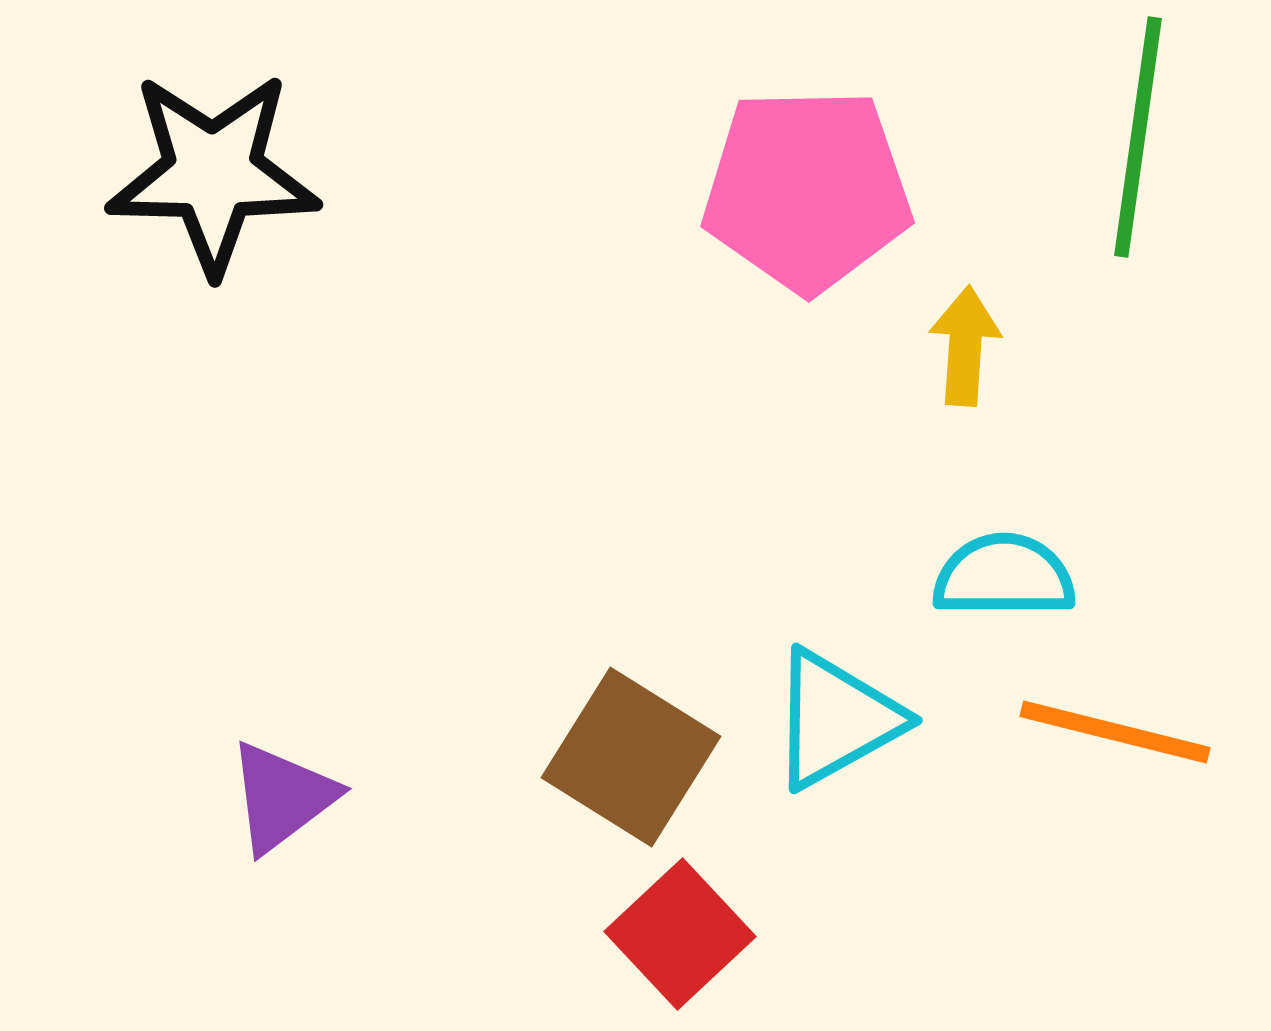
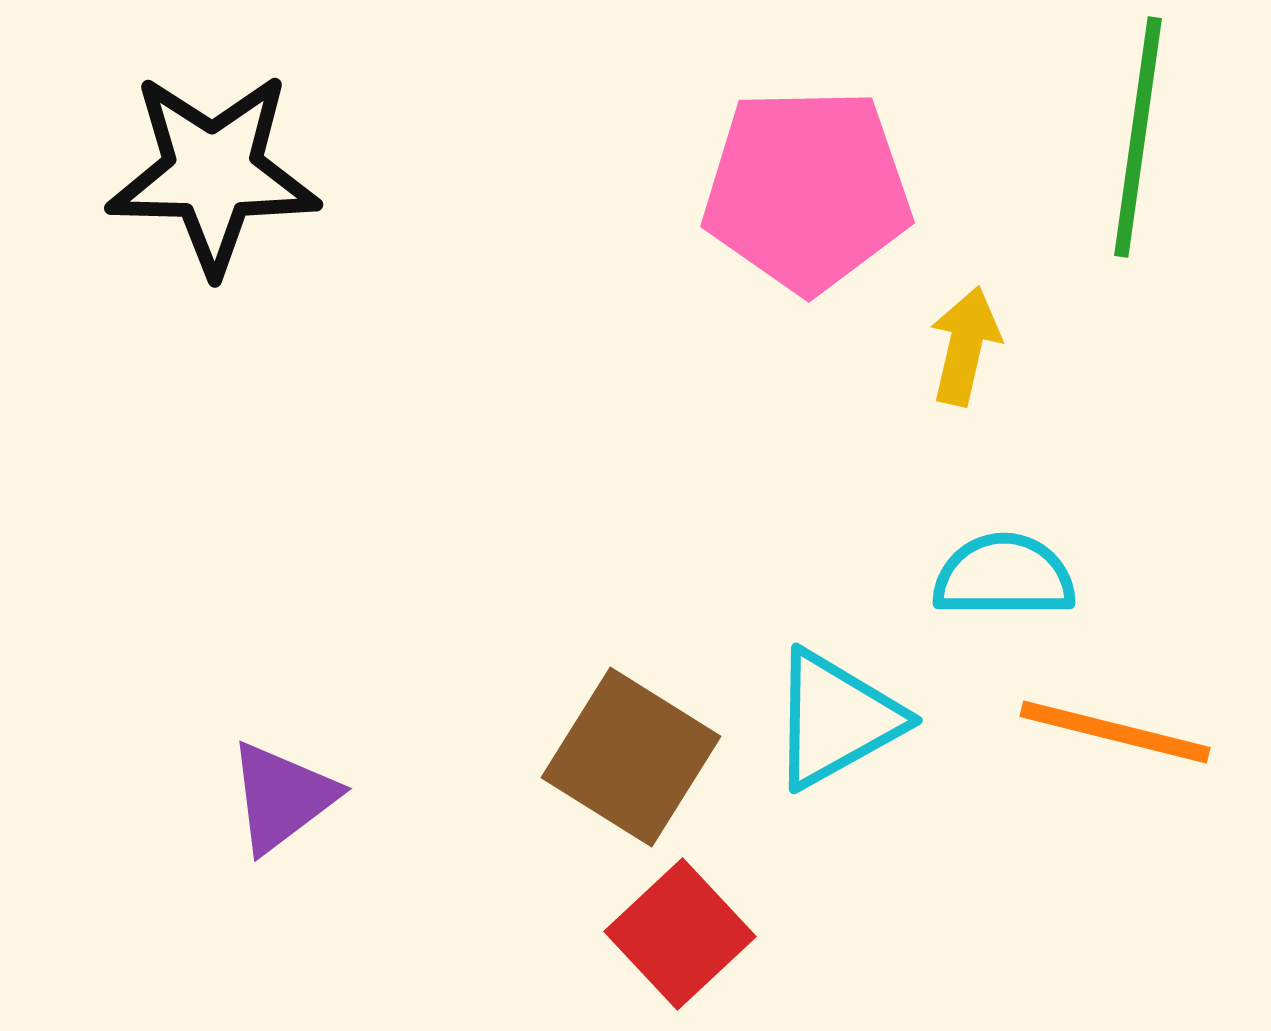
yellow arrow: rotated 9 degrees clockwise
